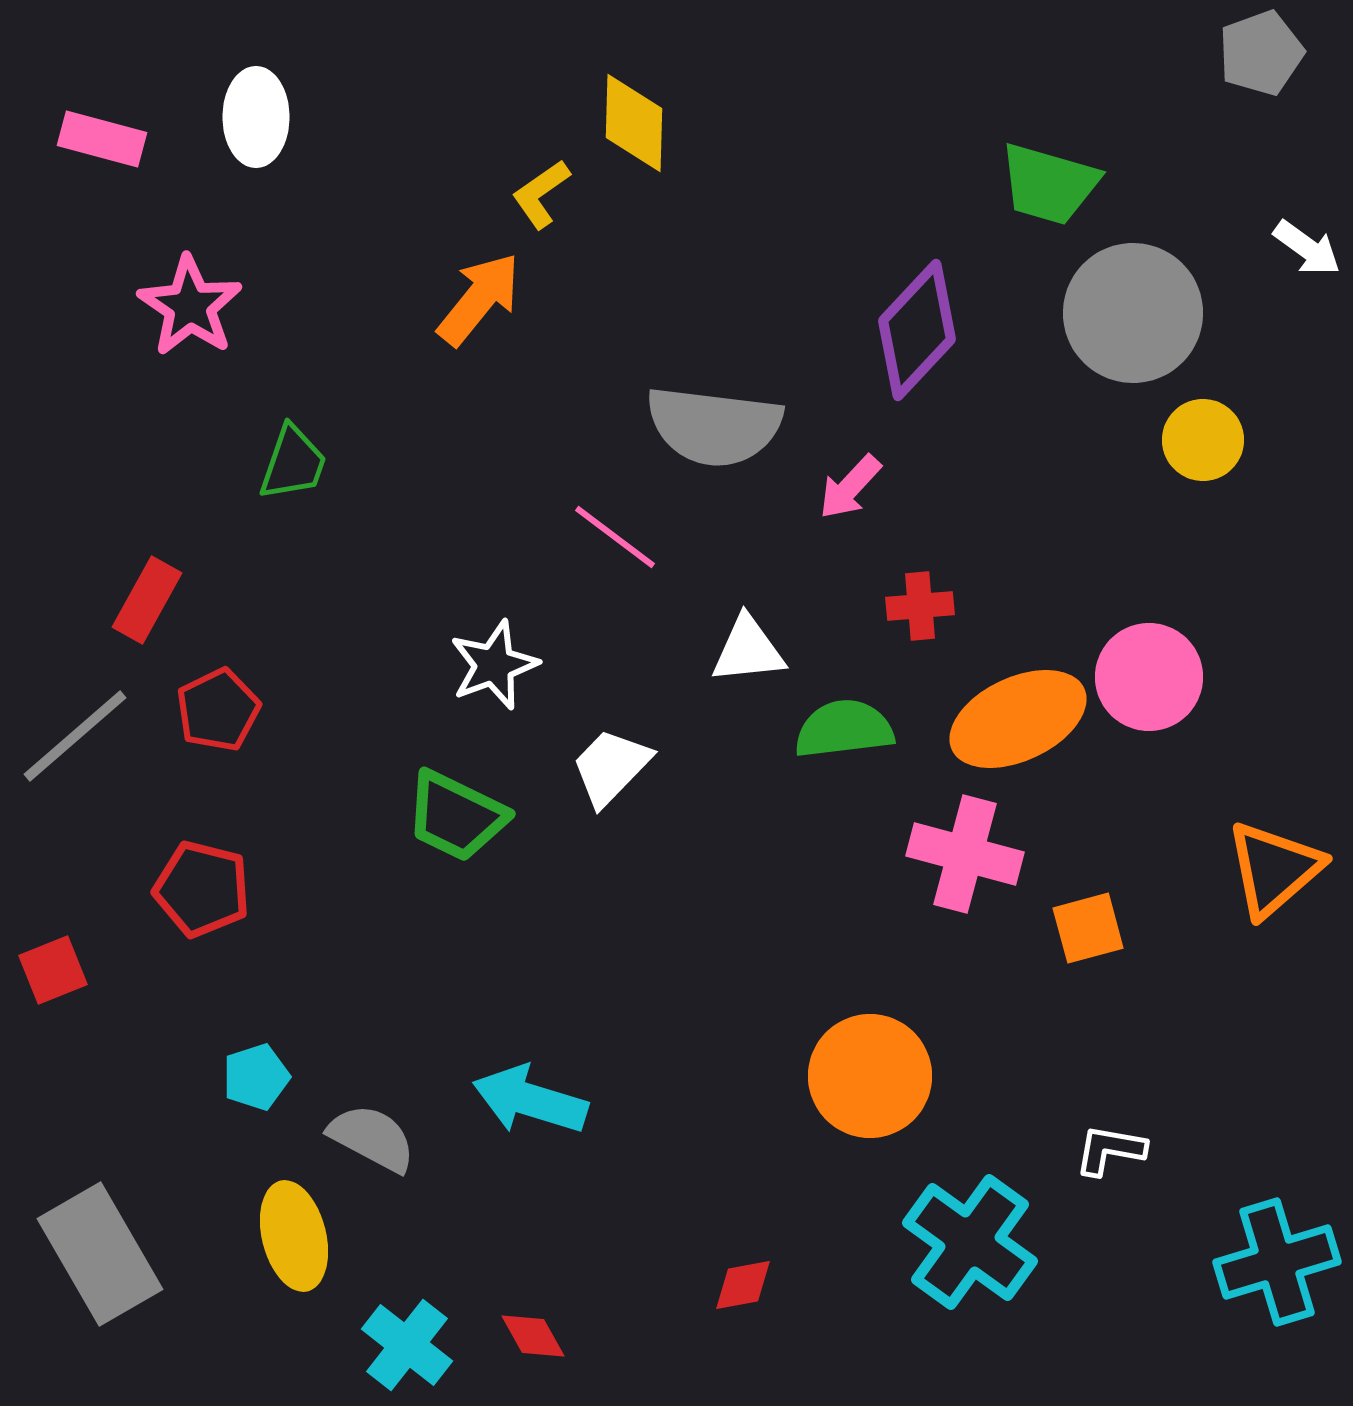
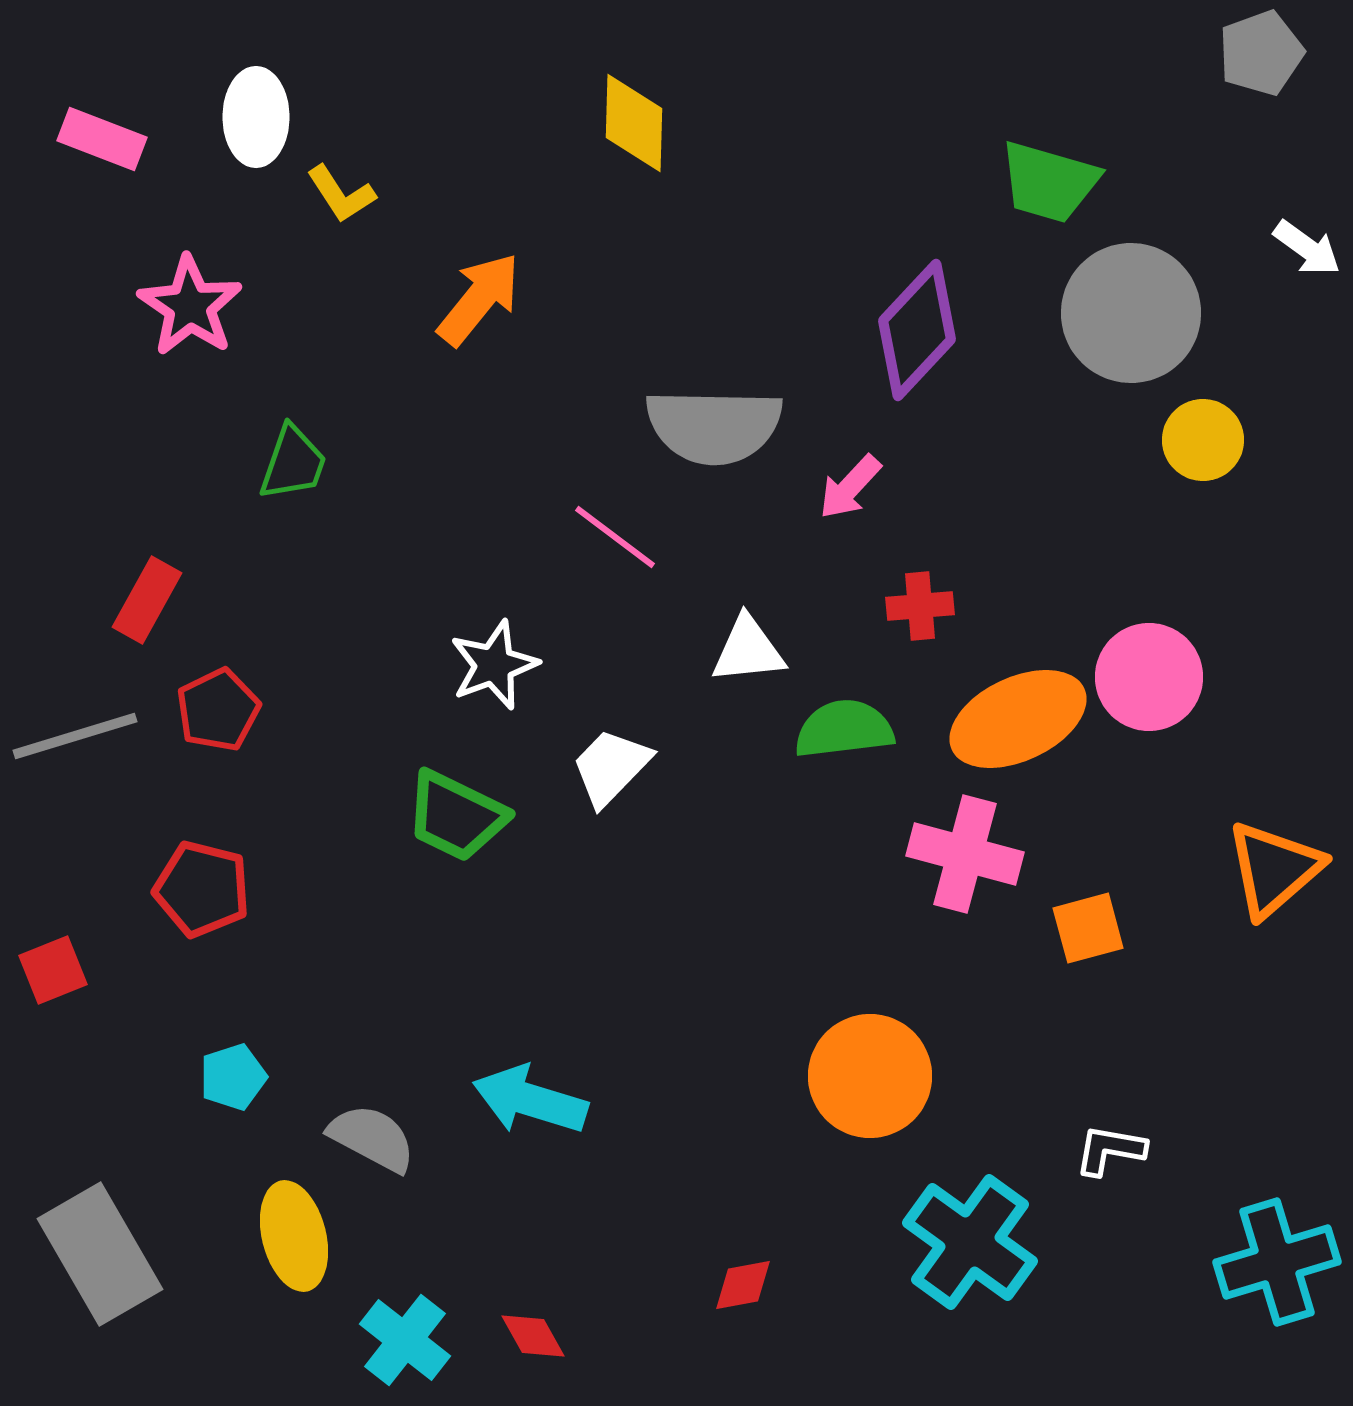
pink rectangle at (102, 139): rotated 6 degrees clockwise
green trapezoid at (1049, 184): moved 2 px up
yellow L-shape at (541, 194): moved 200 px left; rotated 88 degrees counterclockwise
gray circle at (1133, 313): moved 2 px left
gray semicircle at (714, 426): rotated 6 degrees counterclockwise
gray line at (75, 736): rotated 24 degrees clockwise
cyan pentagon at (256, 1077): moved 23 px left
cyan cross at (407, 1345): moved 2 px left, 5 px up
